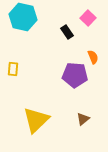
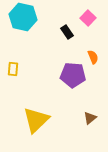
purple pentagon: moved 2 px left
brown triangle: moved 7 px right, 1 px up
